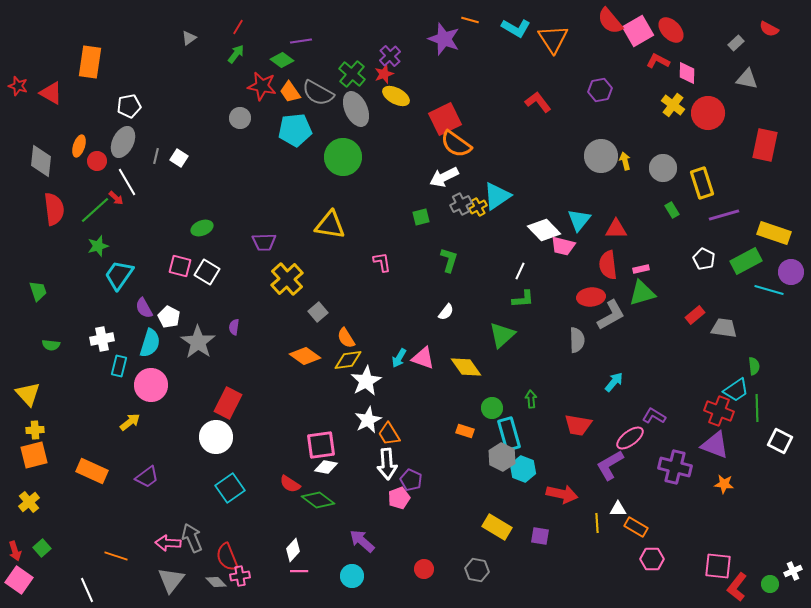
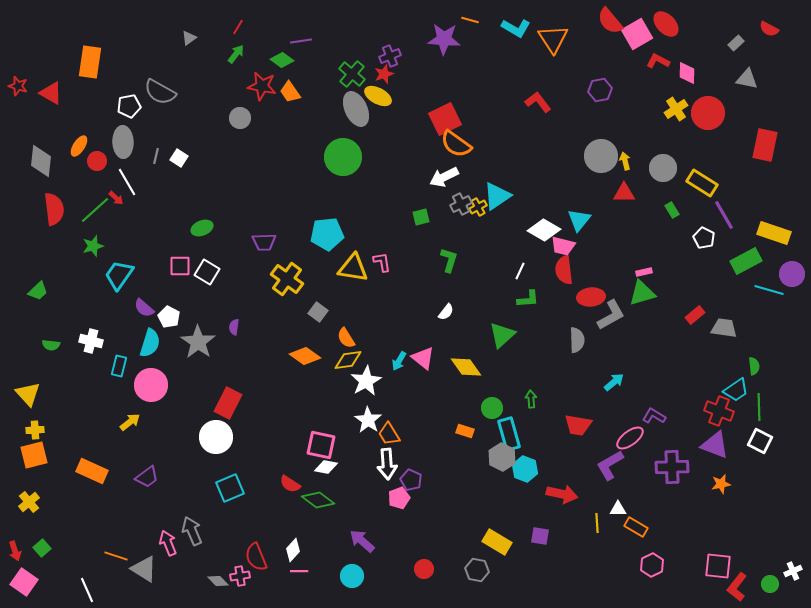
red ellipse at (671, 30): moved 5 px left, 6 px up
pink square at (638, 31): moved 1 px left, 3 px down
purple star at (444, 39): rotated 16 degrees counterclockwise
purple cross at (390, 56): rotated 20 degrees clockwise
gray semicircle at (318, 93): moved 158 px left, 1 px up
yellow ellipse at (396, 96): moved 18 px left
yellow cross at (673, 105): moved 3 px right, 4 px down; rotated 20 degrees clockwise
cyan pentagon at (295, 130): moved 32 px right, 104 px down
gray ellipse at (123, 142): rotated 28 degrees counterclockwise
orange ellipse at (79, 146): rotated 15 degrees clockwise
yellow rectangle at (702, 183): rotated 40 degrees counterclockwise
purple line at (724, 215): rotated 76 degrees clockwise
yellow triangle at (330, 225): moved 23 px right, 43 px down
red triangle at (616, 229): moved 8 px right, 36 px up
white diamond at (544, 230): rotated 16 degrees counterclockwise
green star at (98, 246): moved 5 px left
white pentagon at (704, 259): moved 21 px up
red semicircle at (608, 265): moved 44 px left, 5 px down
pink square at (180, 266): rotated 15 degrees counterclockwise
pink rectangle at (641, 269): moved 3 px right, 3 px down
purple circle at (791, 272): moved 1 px right, 2 px down
yellow cross at (287, 279): rotated 12 degrees counterclockwise
green trapezoid at (38, 291): rotated 65 degrees clockwise
green L-shape at (523, 299): moved 5 px right
purple semicircle at (144, 308): rotated 20 degrees counterclockwise
gray square at (318, 312): rotated 12 degrees counterclockwise
white cross at (102, 339): moved 11 px left, 2 px down; rotated 25 degrees clockwise
cyan arrow at (399, 358): moved 3 px down
pink triangle at (423, 358): rotated 20 degrees clockwise
cyan arrow at (614, 382): rotated 10 degrees clockwise
green line at (757, 408): moved 2 px right, 1 px up
white star at (368, 420): rotated 12 degrees counterclockwise
white square at (780, 441): moved 20 px left
pink square at (321, 445): rotated 20 degrees clockwise
purple cross at (675, 467): moved 3 px left; rotated 16 degrees counterclockwise
cyan hexagon at (523, 469): moved 2 px right
orange star at (724, 484): moved 3 px left; rotated 18 degrees counterclockwise
cyan square at (230, 488): rotated 12 degrees clockwise
yellow rectangle at (497, 527): moved 15 px down
gray arrow at (192, 538): moved 7 px up
pink arrow at (168, 543): rotated 65 degrees clockwise
red semicircle at (227, 557): moved 29 px right
pink hexagon at (652, 559): moved 6 px down; rotated 25 degrees counterclockwise
pink square at (19, 580): moved 5 px right, 2 px down
gray triangle at (171, 580): moved 27 px left, 11 px up; rotated 36 degrees counterclockwise
gray diamond at (216, 582): moved 2 px right, 1 px up
